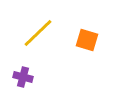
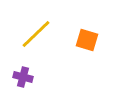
yellow line: moved 2 px left, 1 px down
